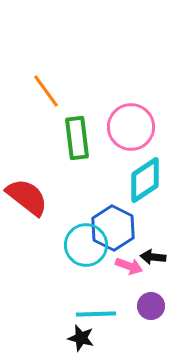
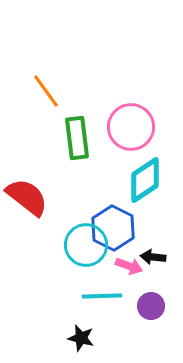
cyan line: moved 6 px right, 18 px up
